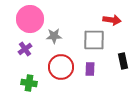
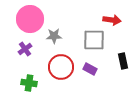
purple rectangle: rotated 64 degrees counterclockwise
